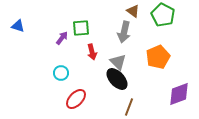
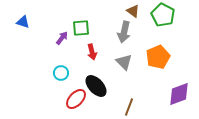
blue triangle: moved 5 px right, 4 px up
gray triangle: moved 6 px right
black ellipse: moved 21 px left, 7 px down
